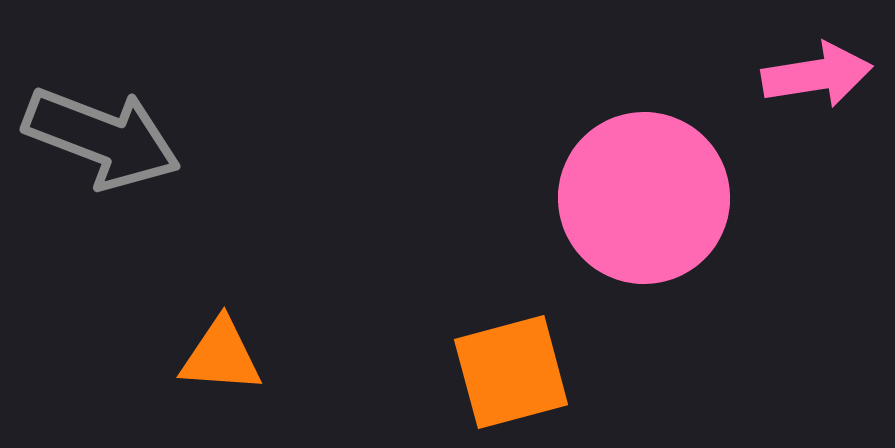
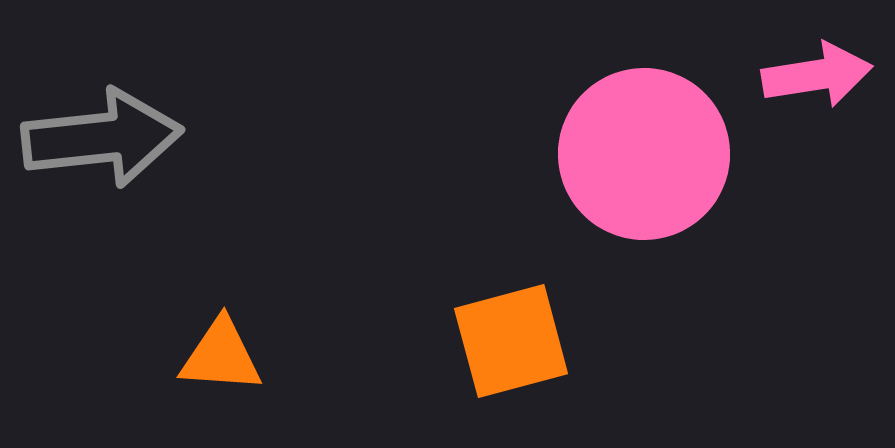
gray arrow: rotated 27 degrees counterclockwise
pink circle: moved 44 px up
orange square: moved 31 px up
